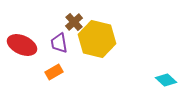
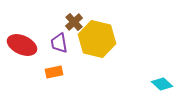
orange rectangle: rotated 18 degrees clockwise
cyan diamond: moved 4 px left, 4 px down
